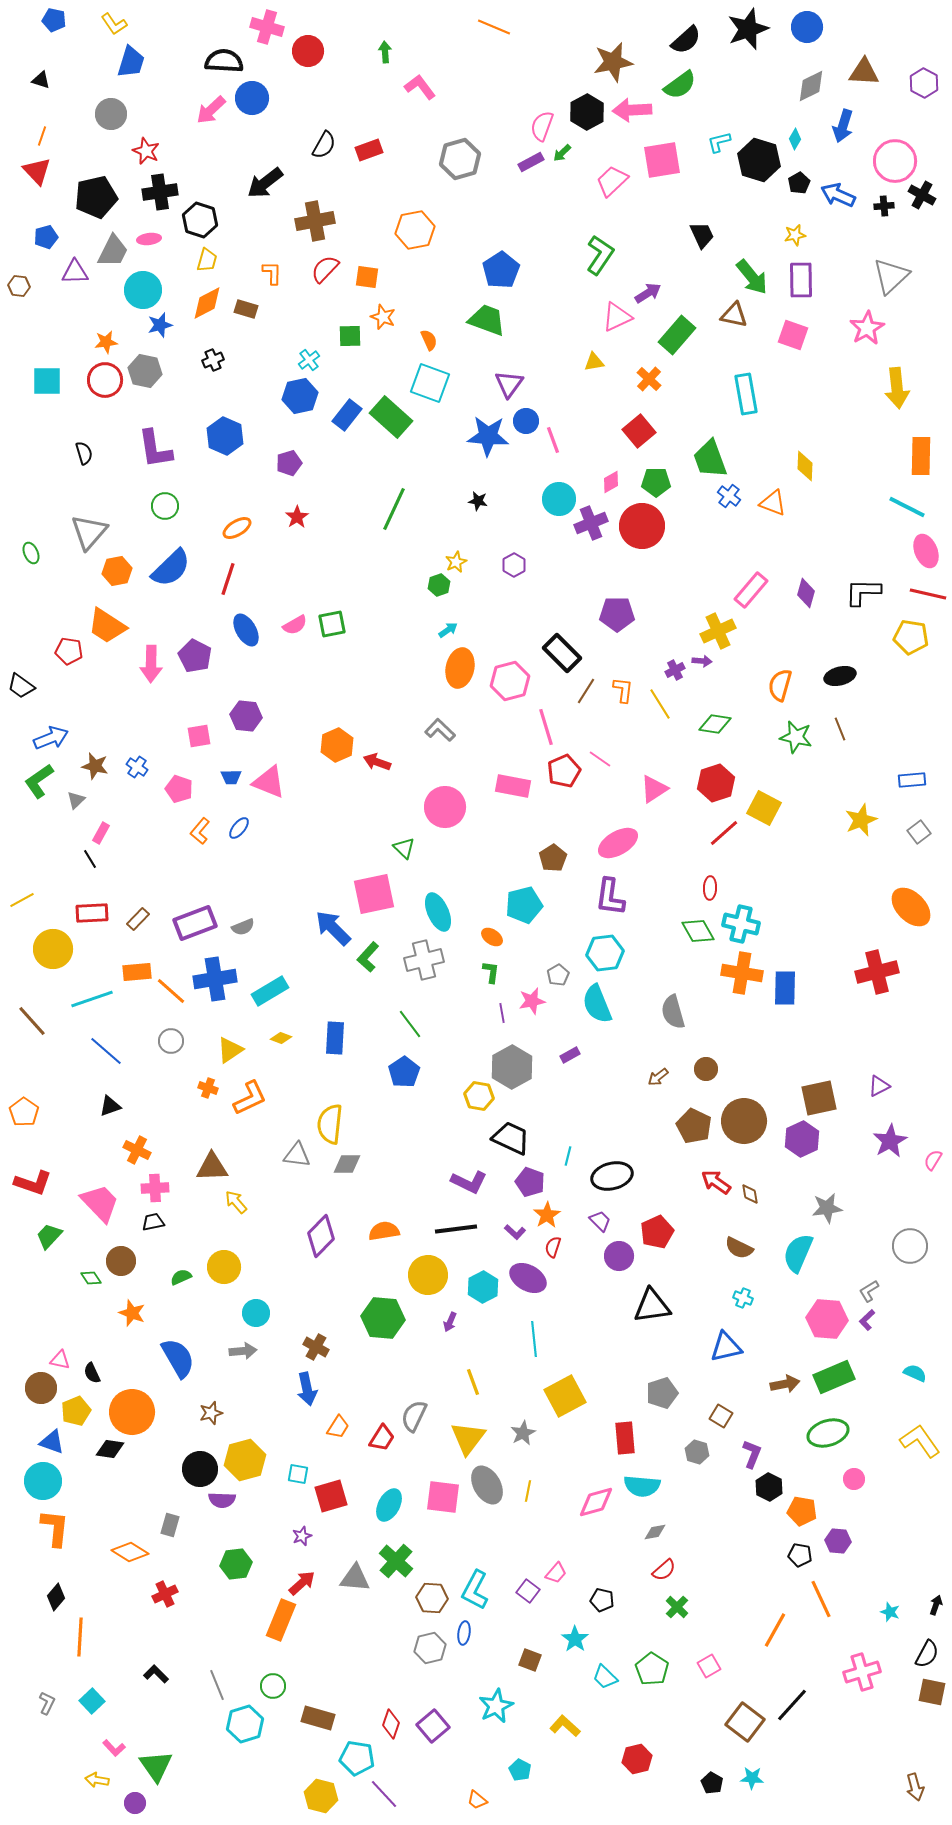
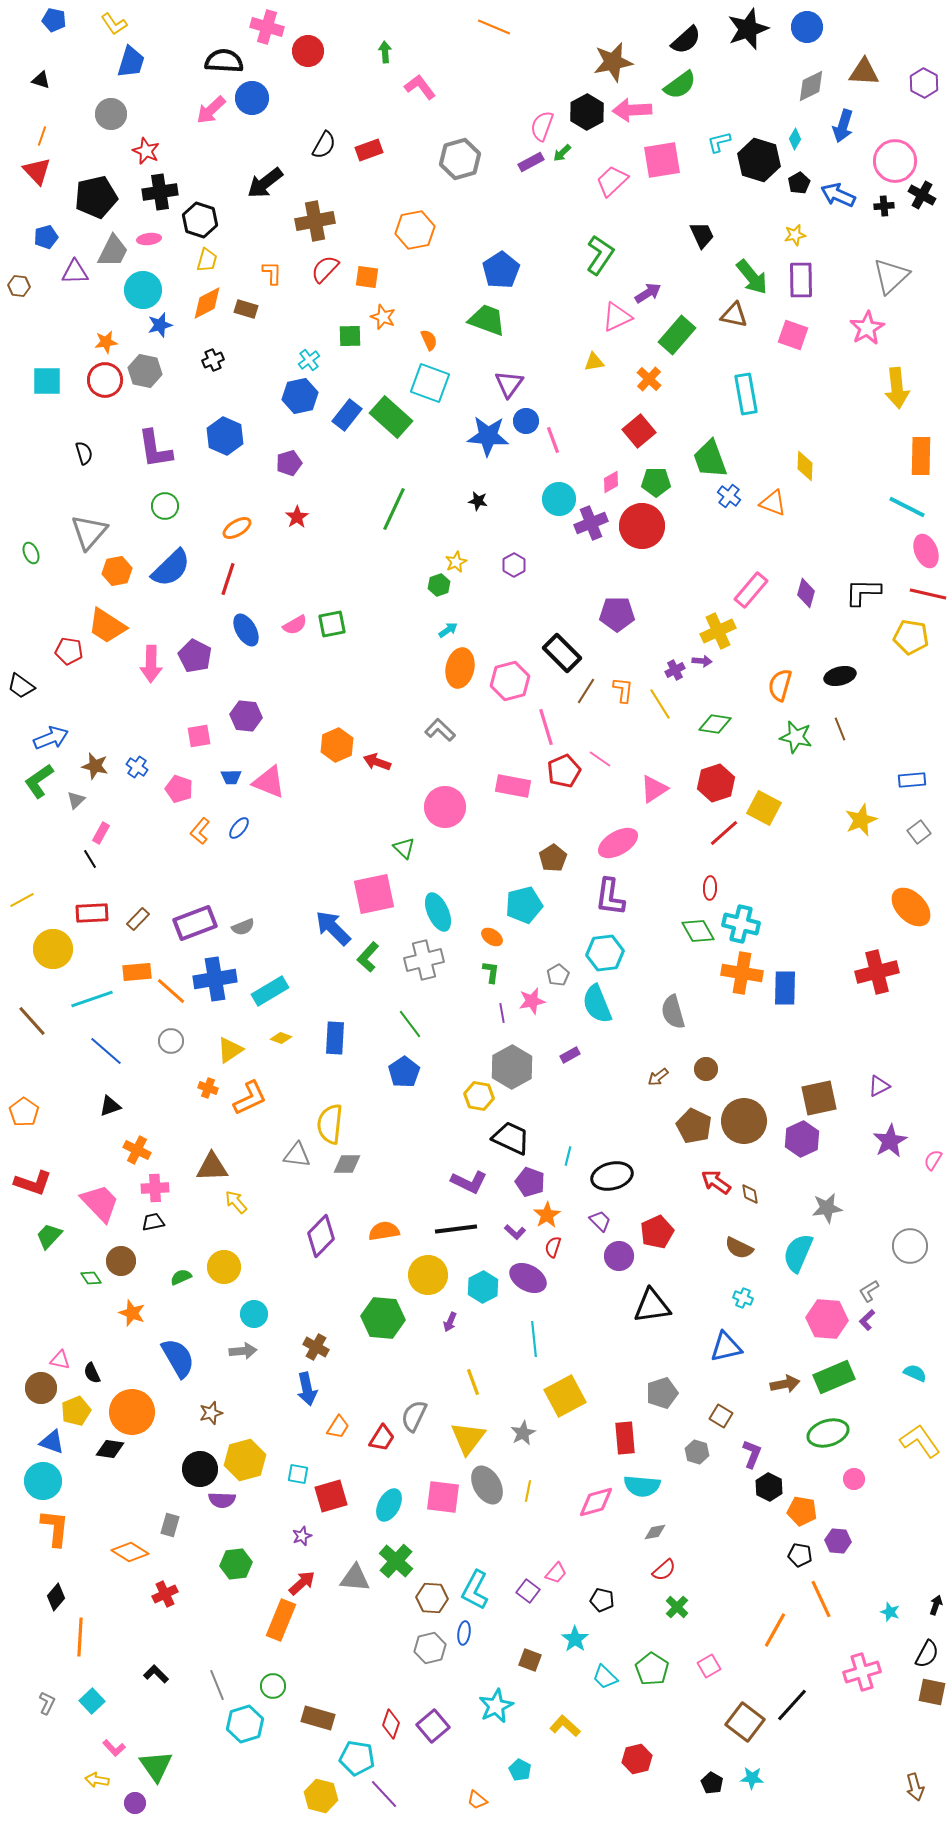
cyan circle at (256, 1313): moved 2 px left, 1 px down
